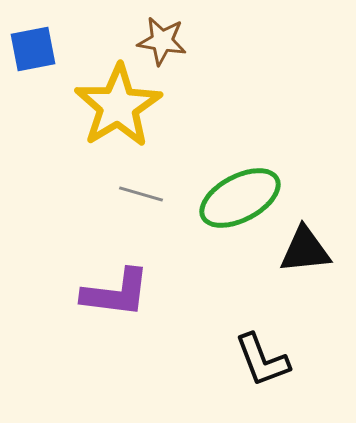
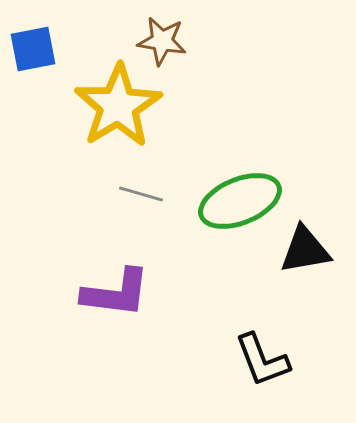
green ellipse: moved 3 px down; rotated 6 degrees clockwise
black triangle: rotated 4 degrees counterclockwise
